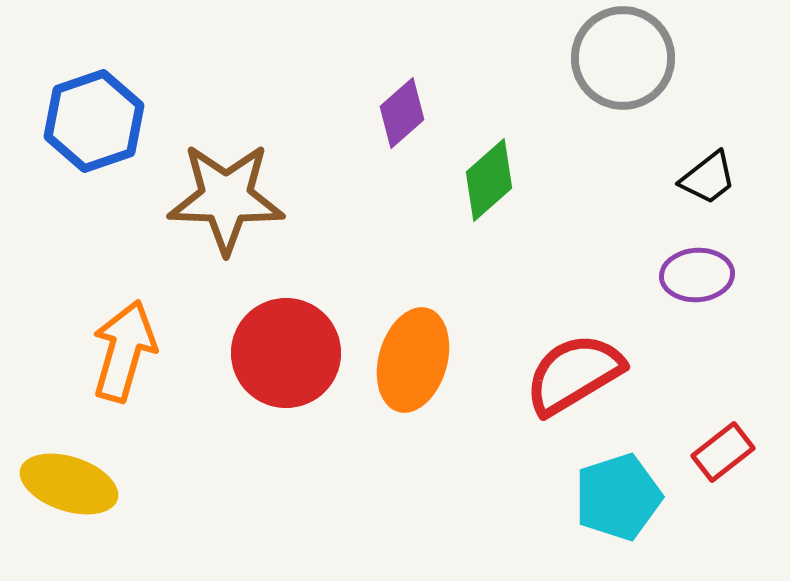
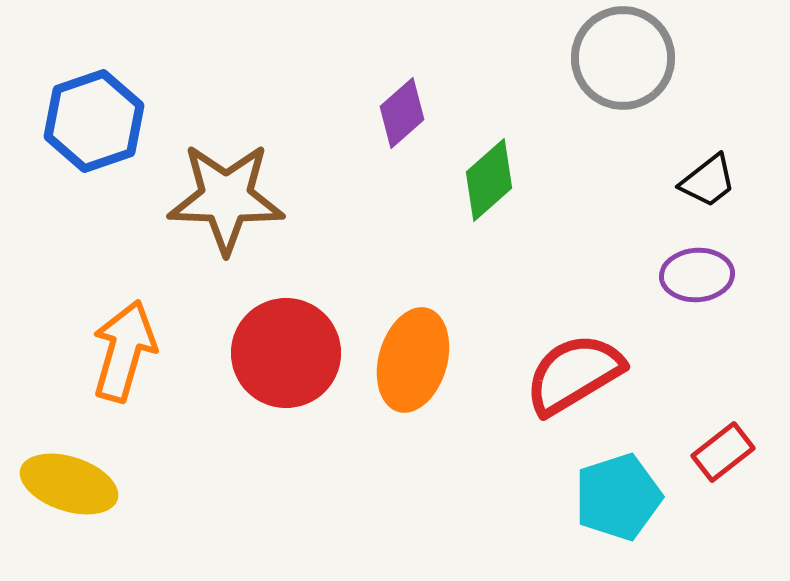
black trapezoid: moved 3 px down
